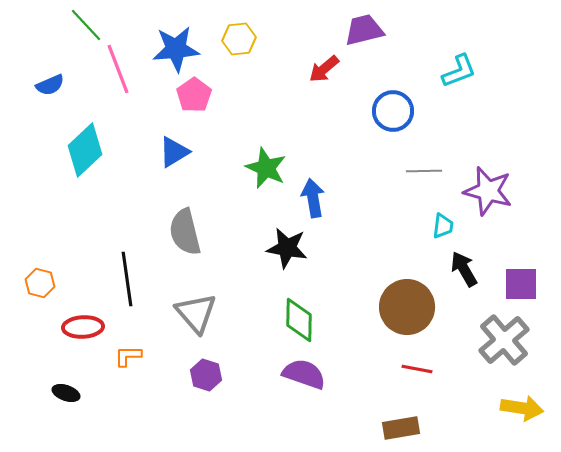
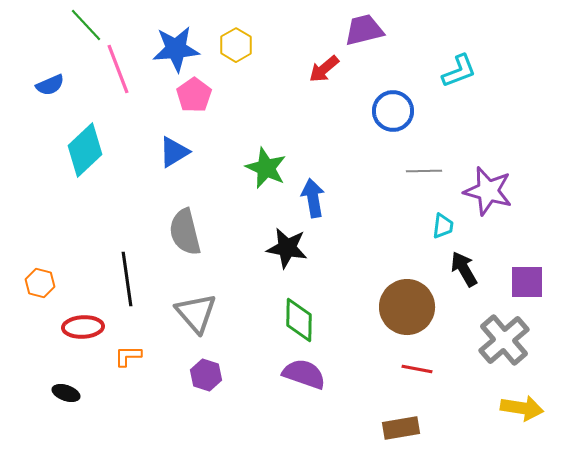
yellow hexagon: moved 3 px left, 6 px down; rotated 24 degrees counterclockwise
purple square: moved 6 px right, 2 px up
